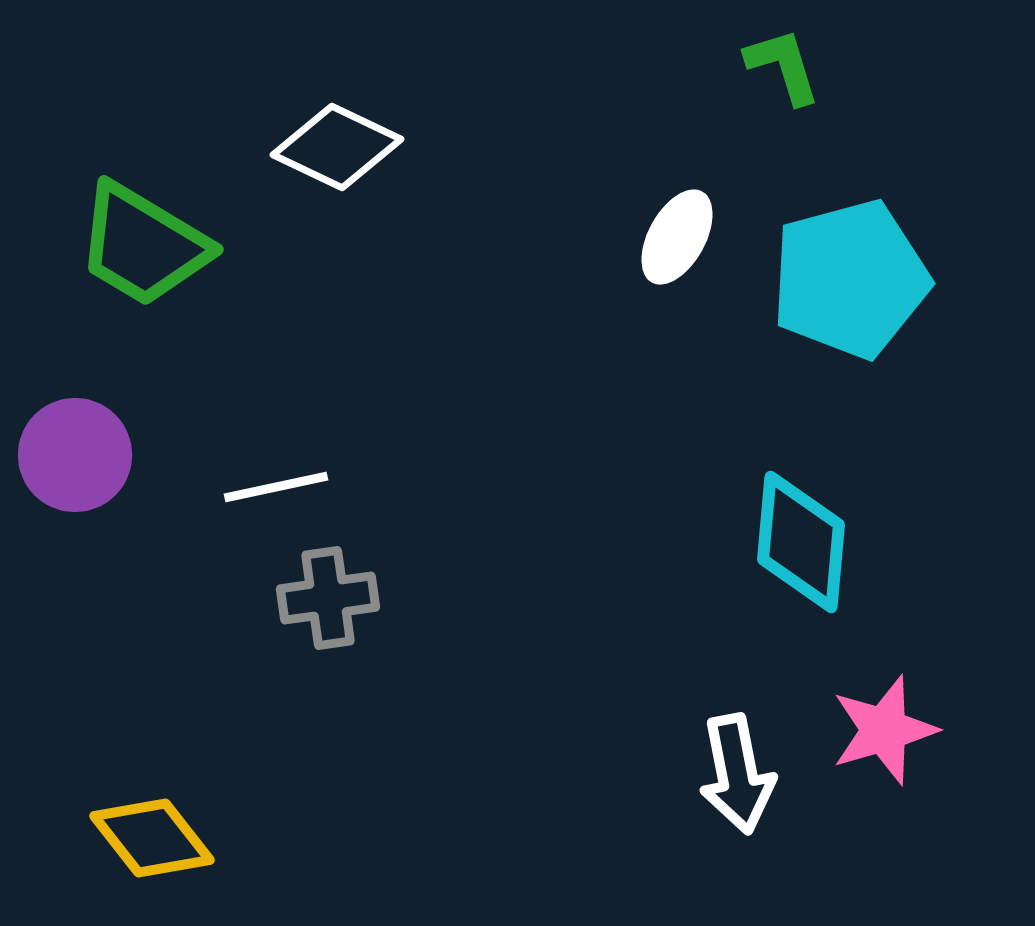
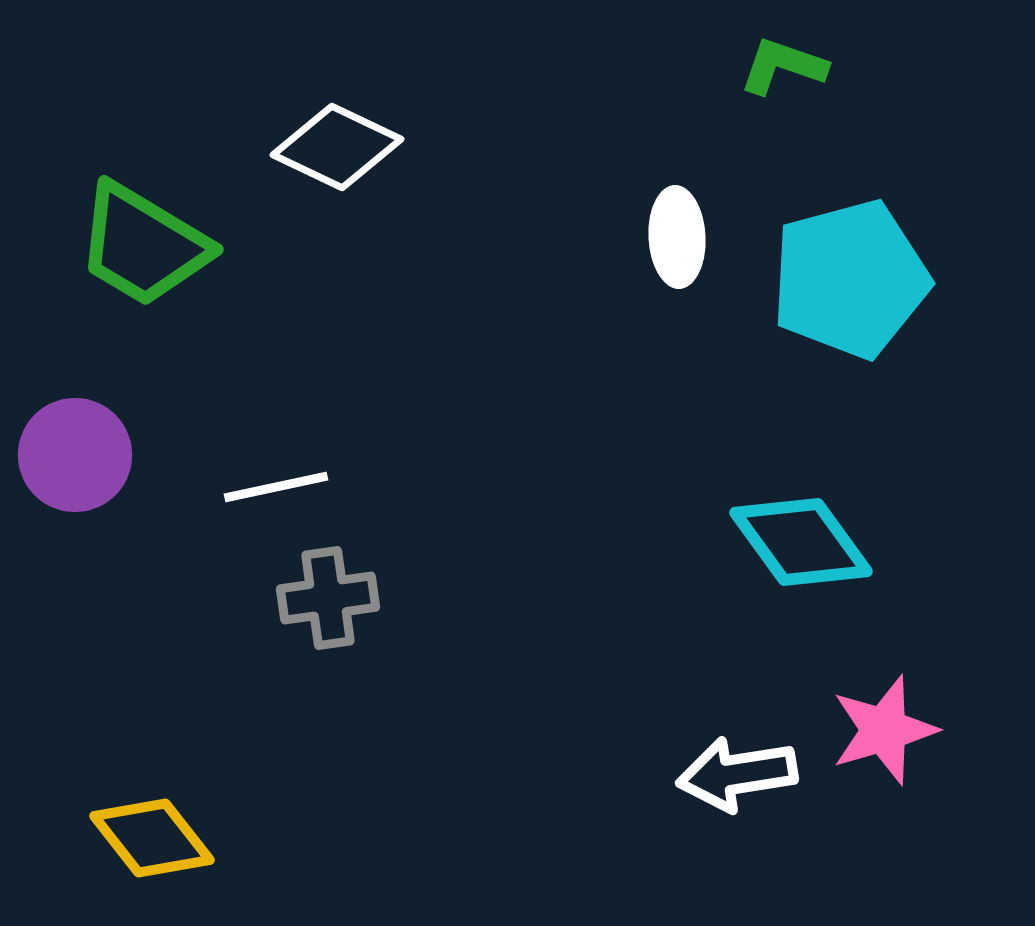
green L-shape: rotated 54 degrees counterclockwise
white ellipse: rotated 32 degrees counterclockwise
cyan diamond: rotated 41 degrees counterclockwise
white arrow: rotated 92 degrees clockwise
